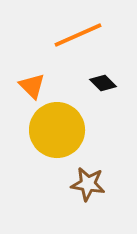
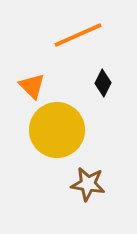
black diamond: rotated 72 degrees clockwise
